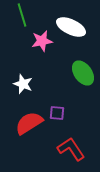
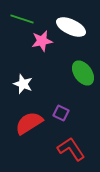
green line: moved 4 px down; rotated 55 degrees counterclockwise
purple square: moved 4 px right; rotated 21 degrees clockwise
